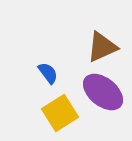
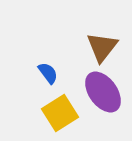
brown triangle: rotated 28 degrees counterclockwise
purple ellipse: rotated 15 degrees clockwise
